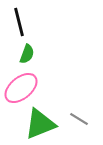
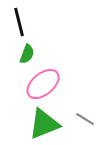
pink ellipse: moved 22 px right, 4 px up
gray line: moved 6 px right
green triangle: moved 4 px right
